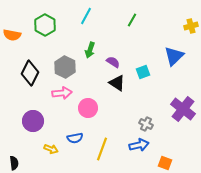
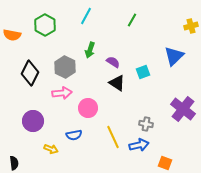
gray cross: rotated 16 degrees counterclockwise
blue semicircle: moved 1 px left, 3 px up
yellow line: moved 11 px right, 12 px up; rotated 45 degrees counterclockwise
